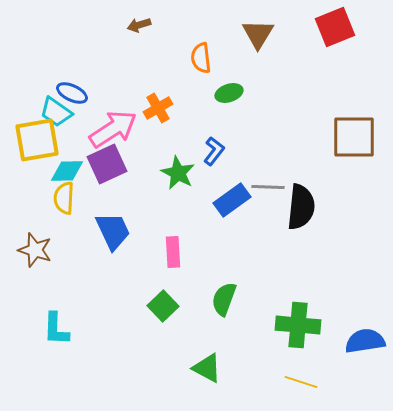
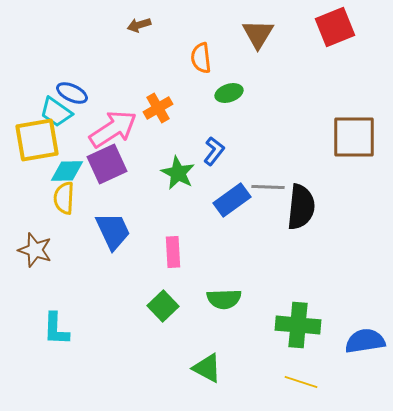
green semicircle: rotated 112 degrees counterclockwise
